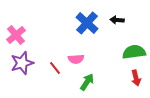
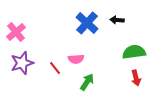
pink cross: moved 3 px up
